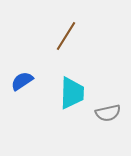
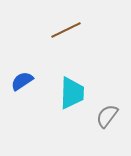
brown line: moved 6 px up; rotated 32 degrees clockwise
gray semicircle: moved 1 px left, 3 px down; rotated 140 degrees clockwise
